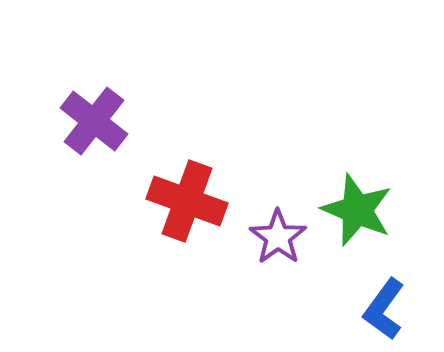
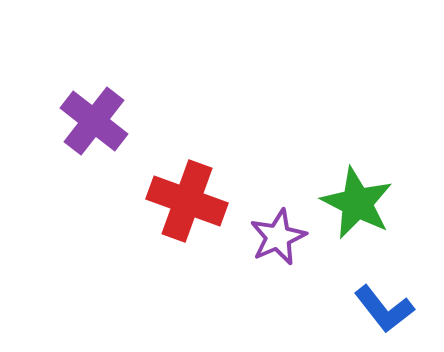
green star: moved 7 px up; rotated 4 degrees clockwise
purple star: rotated 12 degrees clockwise
blue L-shape: rotated 74 degrees counterclockwise
